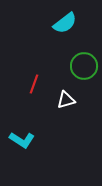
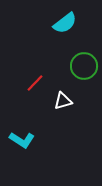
red line: moved 1 px right, 1 px up; rotated 24 degrees clockwise
white triangle: moved 3 px left, 1 px down
